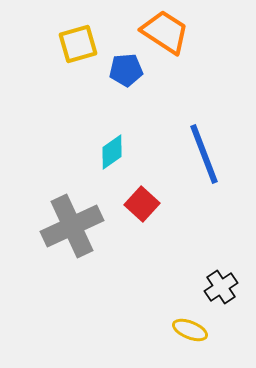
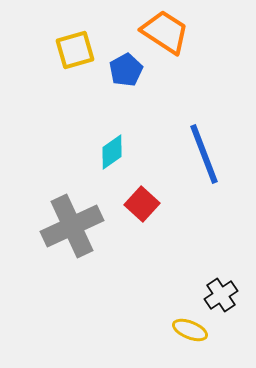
yellow square: moved 3 px left, 6 px down
blue pentagon: rotated 24 degrees counterclockwise
black cross: moved 8 px down
